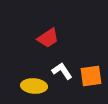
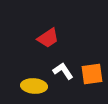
white L-shape: moved 1 px right
orange square: moved 1 px right, 2 px up
